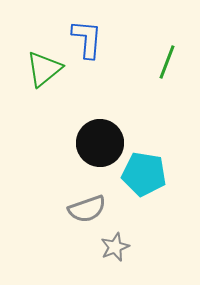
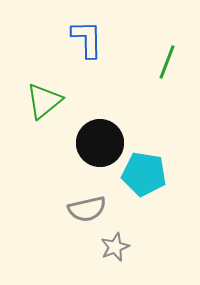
blue L-shape: rotated 6 degrees counterclockwise
green triangle: moved 32 px down
gray semicircle: rotated 6 degrees clockwise
